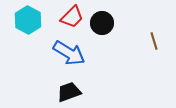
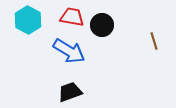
red trapezoid: rotated 125 degrees counterclockwise
black circle: moved 2 px down
blue arrow: moved 2 px up
black trapezoid: moved 1 px right
